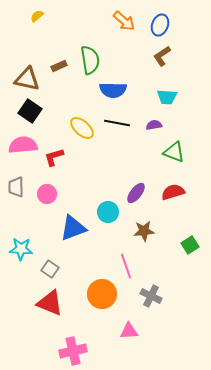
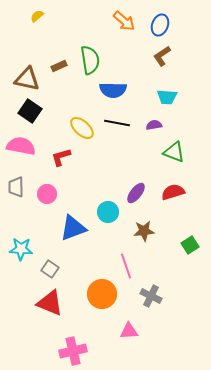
pink semicircle: moved 2 px left, 1 px down; rotated 16 degrees clockwise
red L-shape: moved 7 px right
